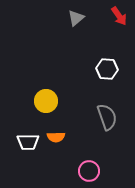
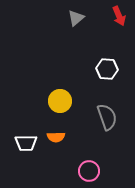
red arrow: rotated 12 degrees clockwise
yellow circle: moved 14 px right
white trapezoid: moved 2 px left, 1 px down
